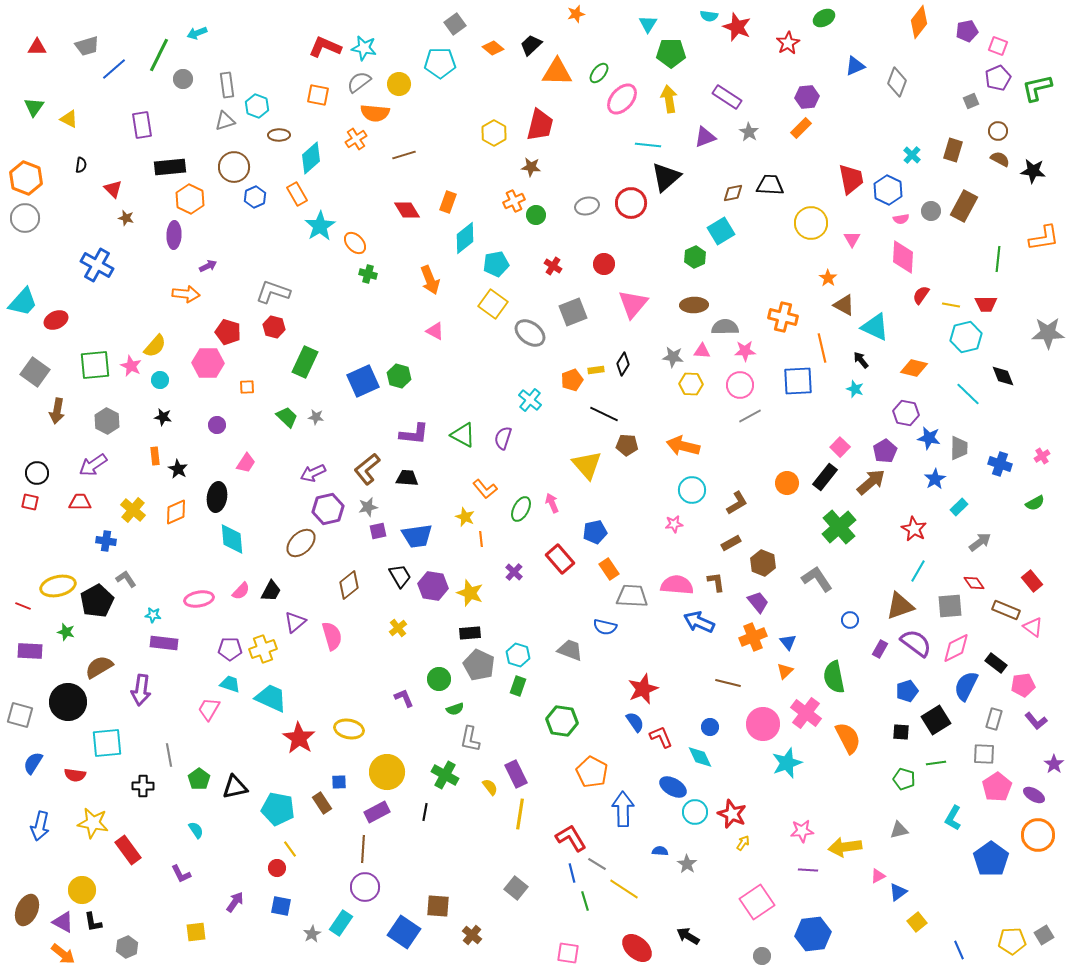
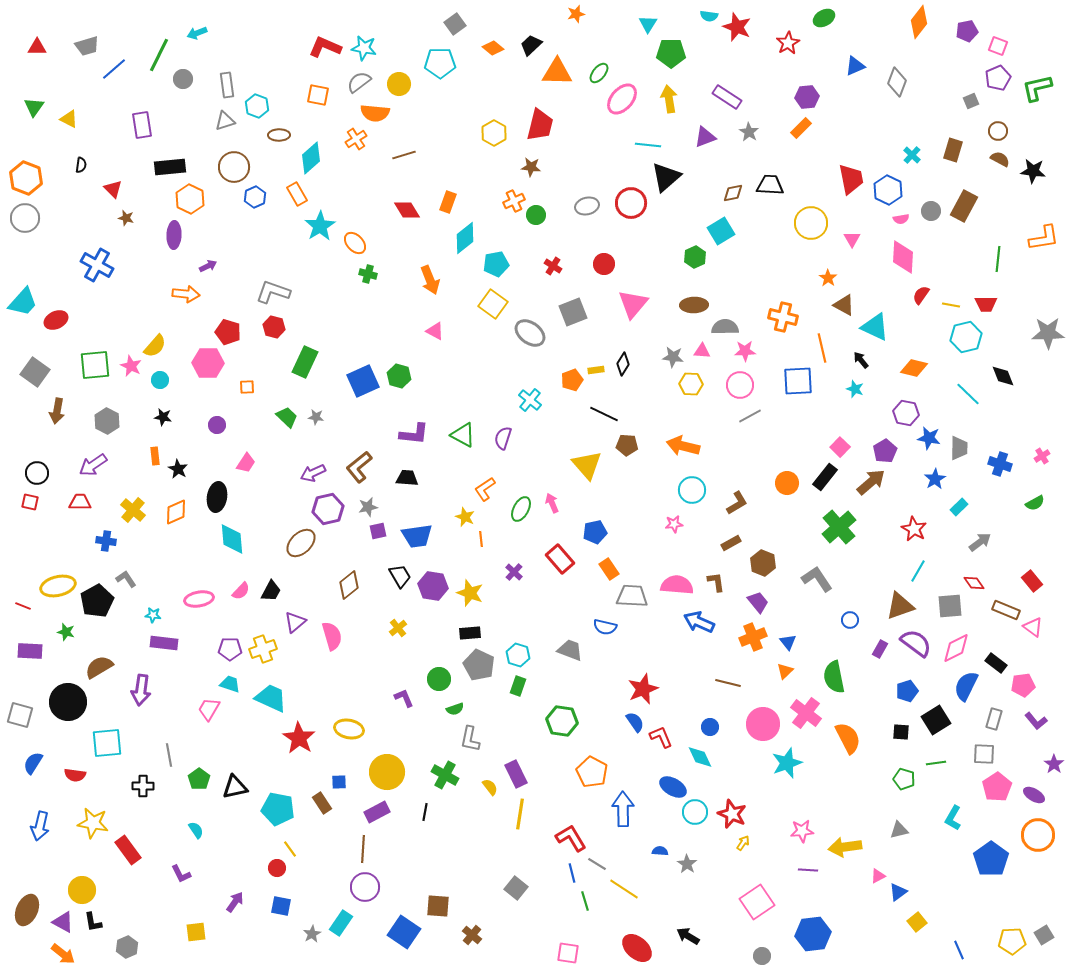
brown L-shape at (367, 469): moved 8 px left, 2 px up
orange L-shape at (485, 489): rotated 95 degrees clockwise
